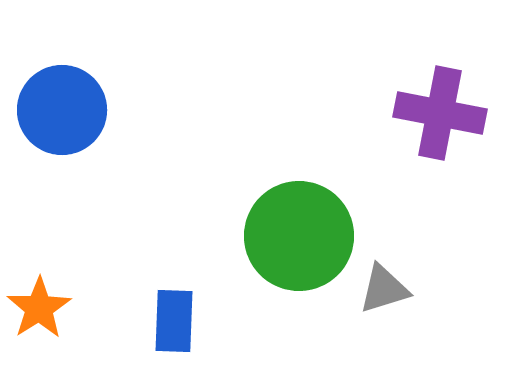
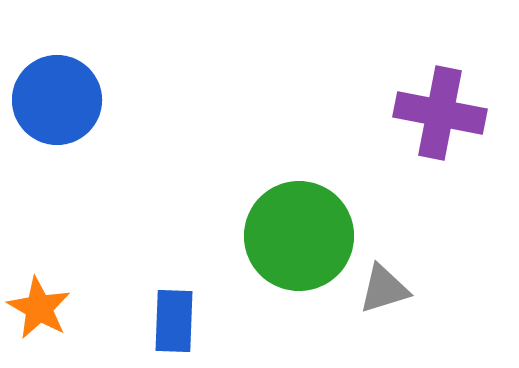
blue circle: moved 5 px left, 10 px up
orange star: rotated 10 degrees counterclockwise
